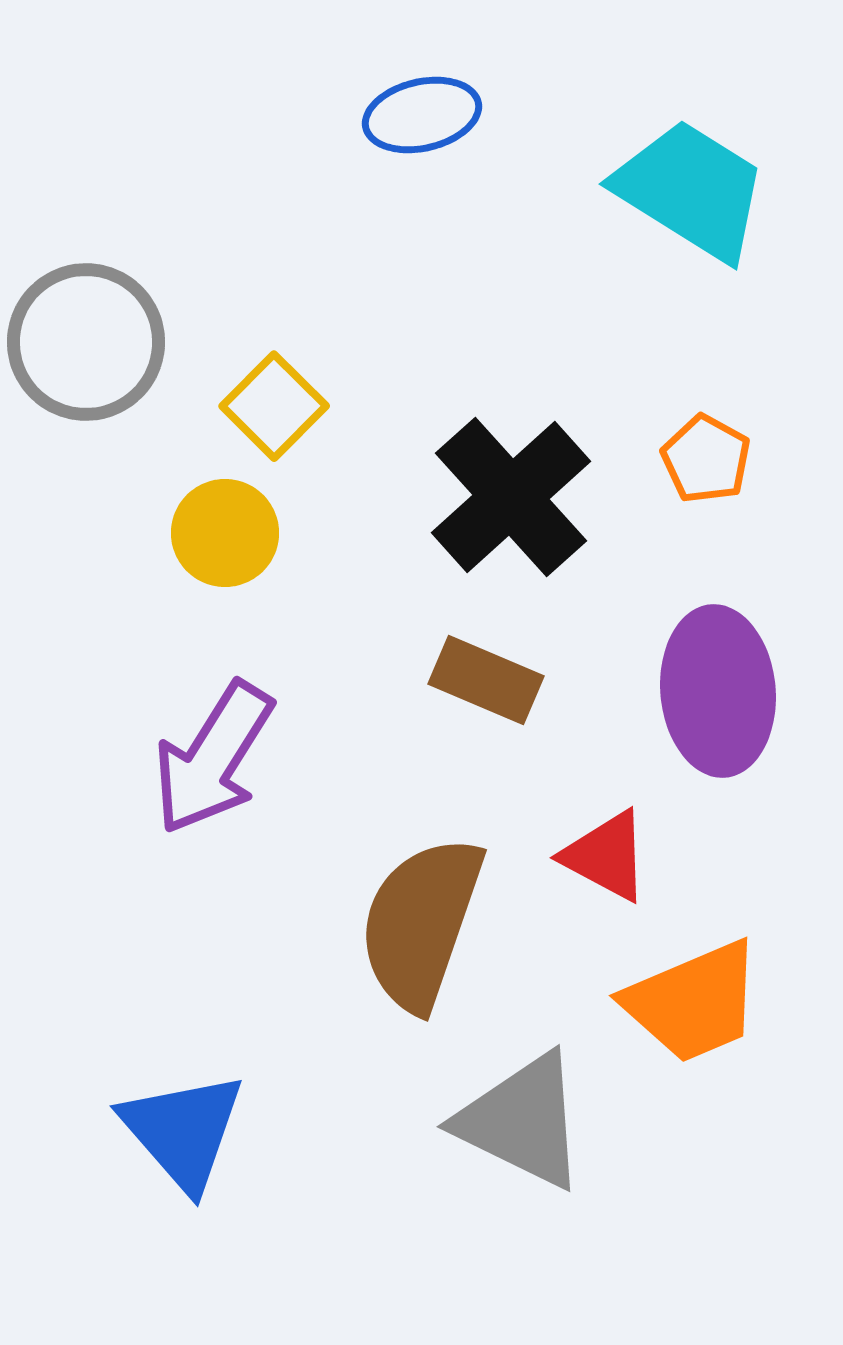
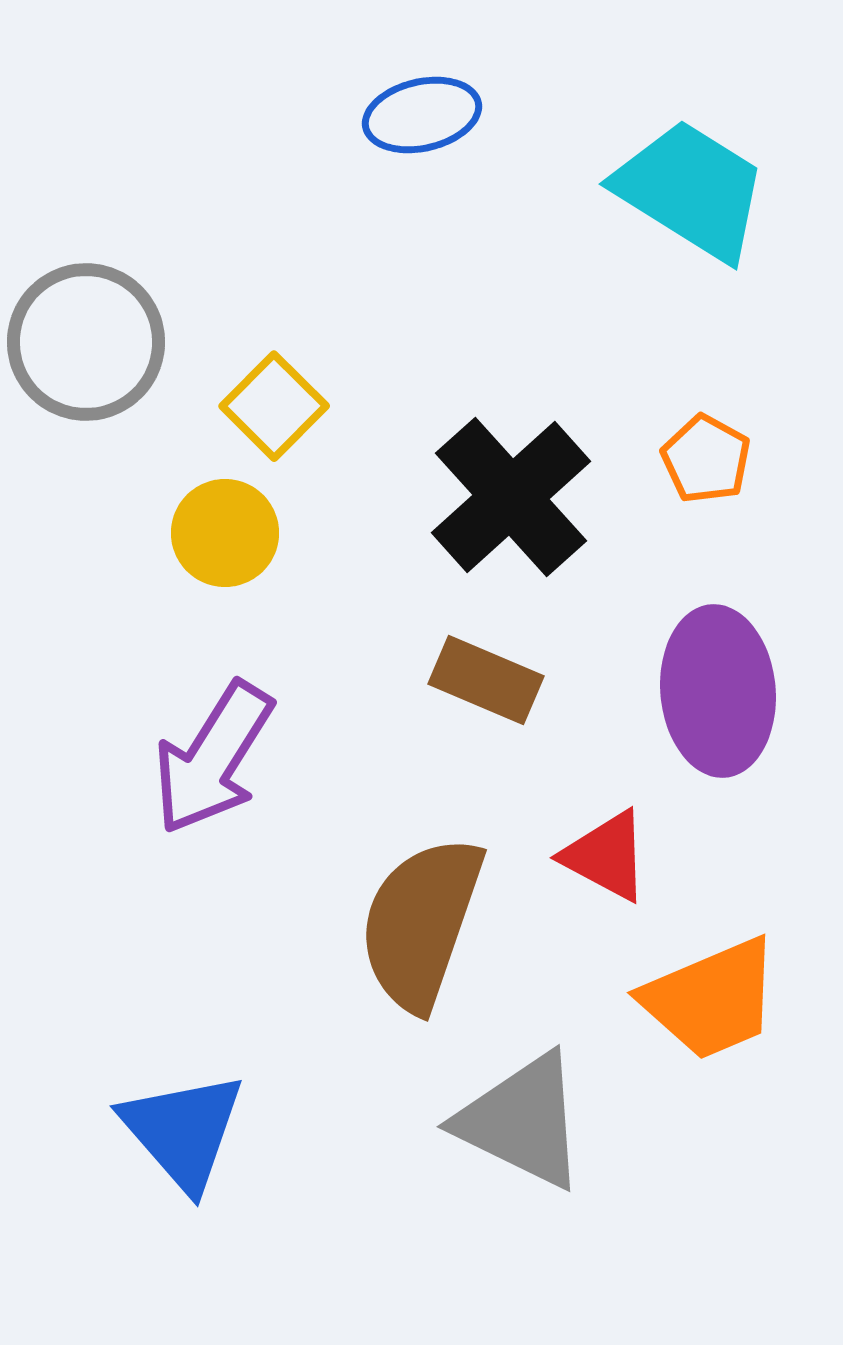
orange trapezoid: moved 18 px right, 3 px up
